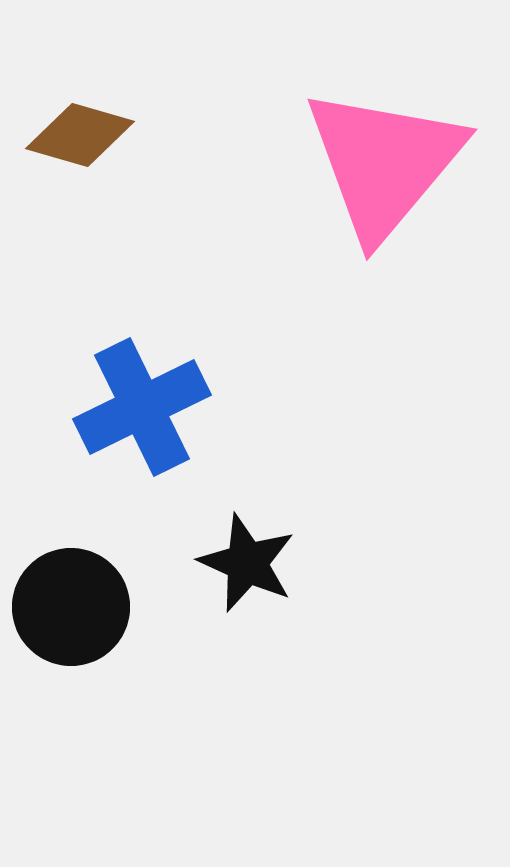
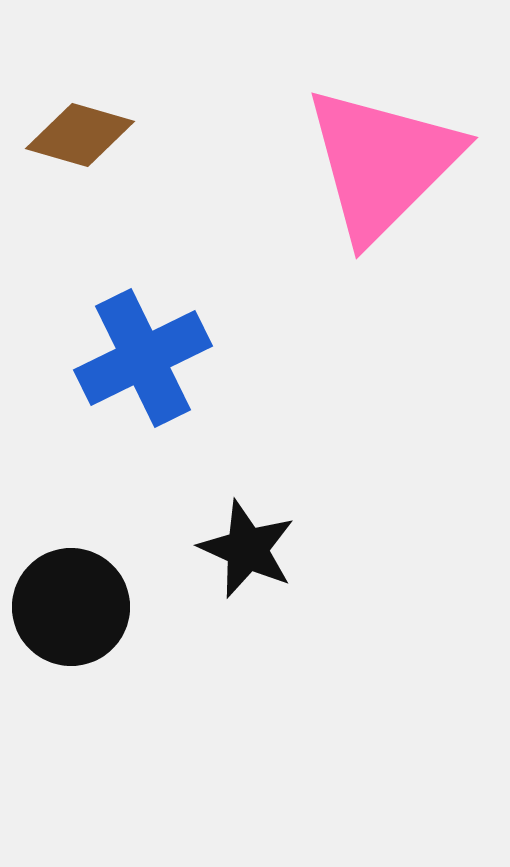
pink triangle: moved 2 px left; rotated 5 degrees clockwise
blue cross: moved 1 px right, 49 px up
black star: moved 14 px up
